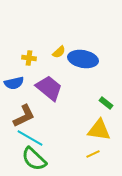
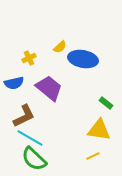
yellow semicircle: moved 1 px right, 5 px up
yellow cross: rotated 32 degrees counterclockwise
yellow line: moved 2 px down
